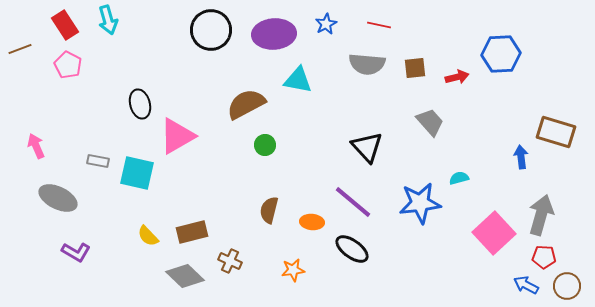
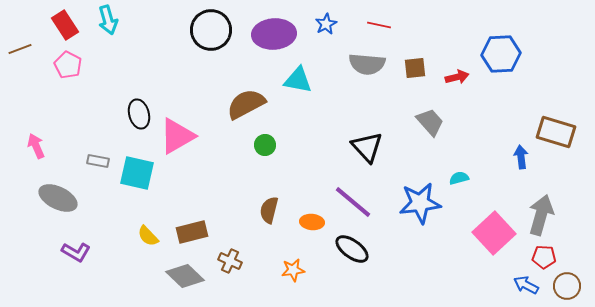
black ellipse at (140, 104): moved 1 px left, 10 px down
